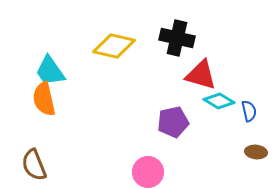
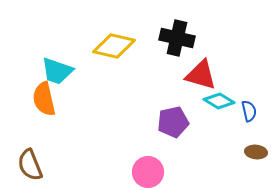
cyan trapezoid: moved 7 px right; rotated 36 degrees counterclockwise
brown semicircle: moved 4 px left
